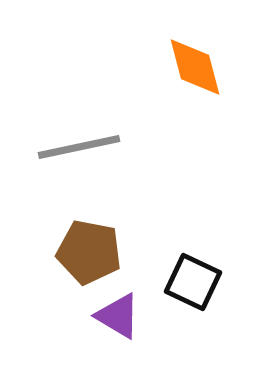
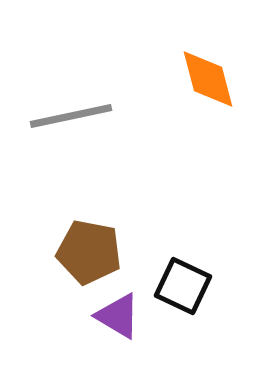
orange diamond: moved 13 px right, 12 px down
gray line: moved 8 px left, 31 px up
black square: moved 10 px left, 4 px down
